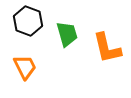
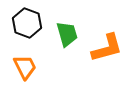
black hexagon: moved 1 px left, 2 px down
orange L-shape: rotated 92 degrees counterclockwise
